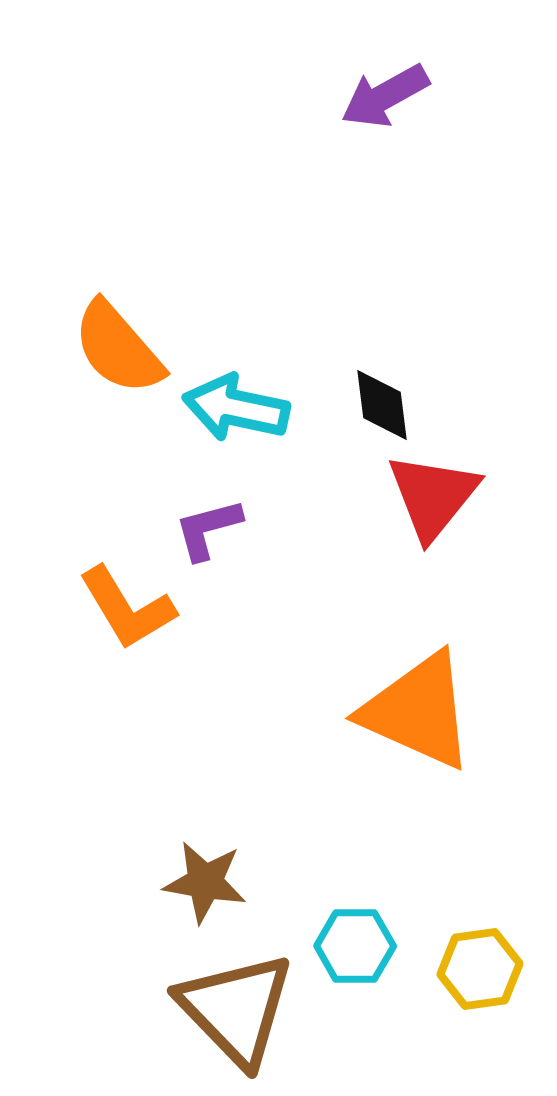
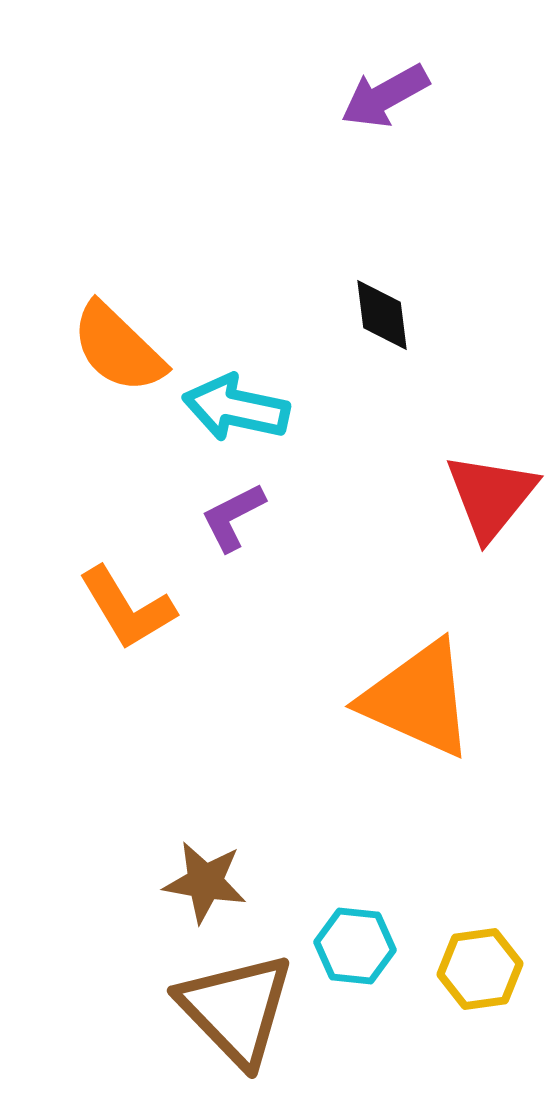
orange semicircle: rotated 5 degrees counterclockwise
black diamond: moved 90 px up
red triangle: moved 58 px right
purple L-shape: moved 25 px right, 12 px up; rotated 12 degrees counterclockwise
orange triangle: moved 12 px up
cyan hexagon: rotated 6 degrees clockwise
